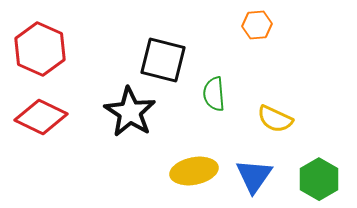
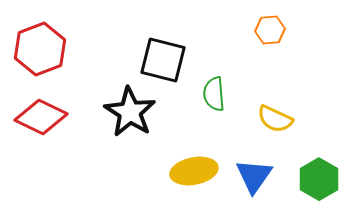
orange hexagon: moved 13 px right, 5 px down
red hexagon: rotated 15 degrees clockwise
